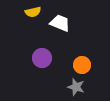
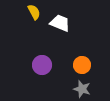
yellow semicircle: moved 1 px right; rotated 105 degrees counterclockwise
purple circle: moved 7 px down
gray star: moved 6 px right, 2 px down
